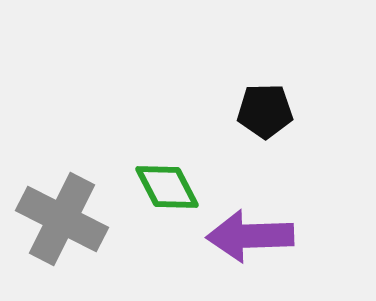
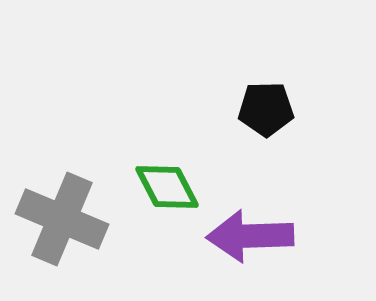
black pentagon: moved 1 px right, 2 px up
gray cross: rotated 4 degrees counterclockwise
